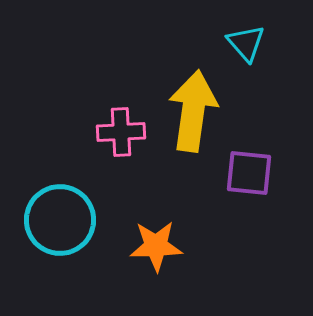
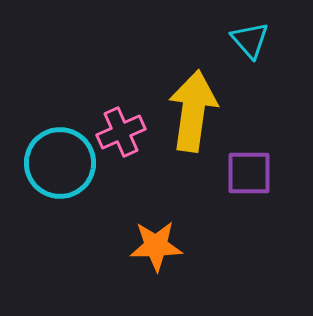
cyan triangle: moved 4 px right, 3 px up
pink cross: rotated 21 degrees counterclockwise
purple square: rotated 6 degrees counterclockwise
cyan circle: moved 57 px up
